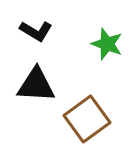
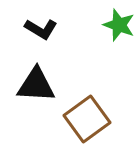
black L-shape: moved 5 px right, 2 px up
green star: moved 12 px right, 19 px up
